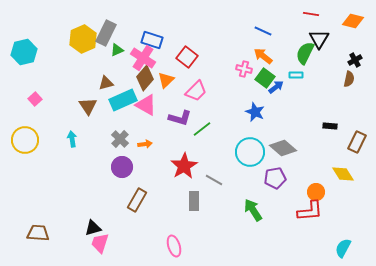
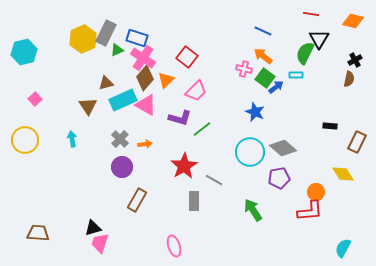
blue rectangle at (152, 40): moved 15 px left, 2 px up
purple pentagon at (275, 178): moved 4 px right
